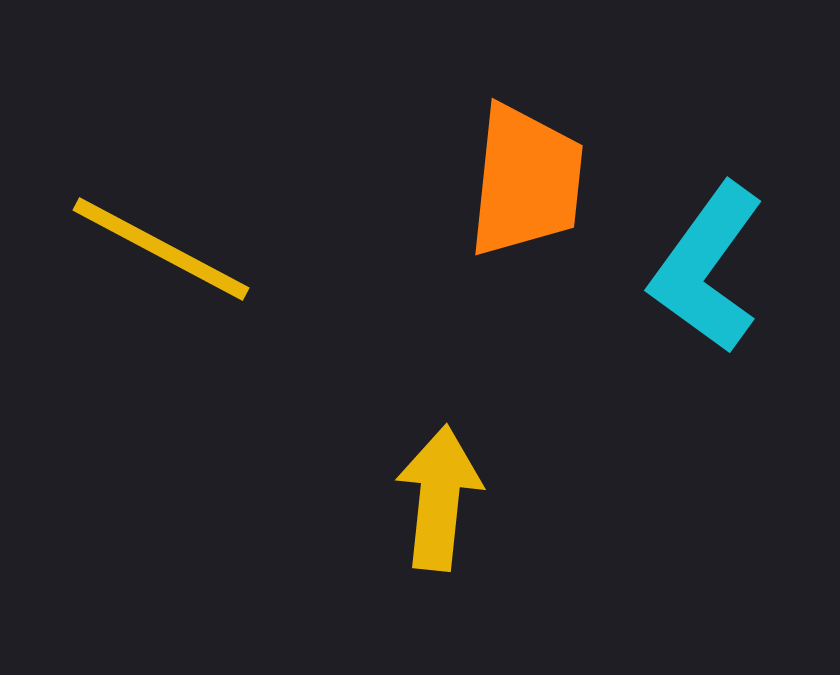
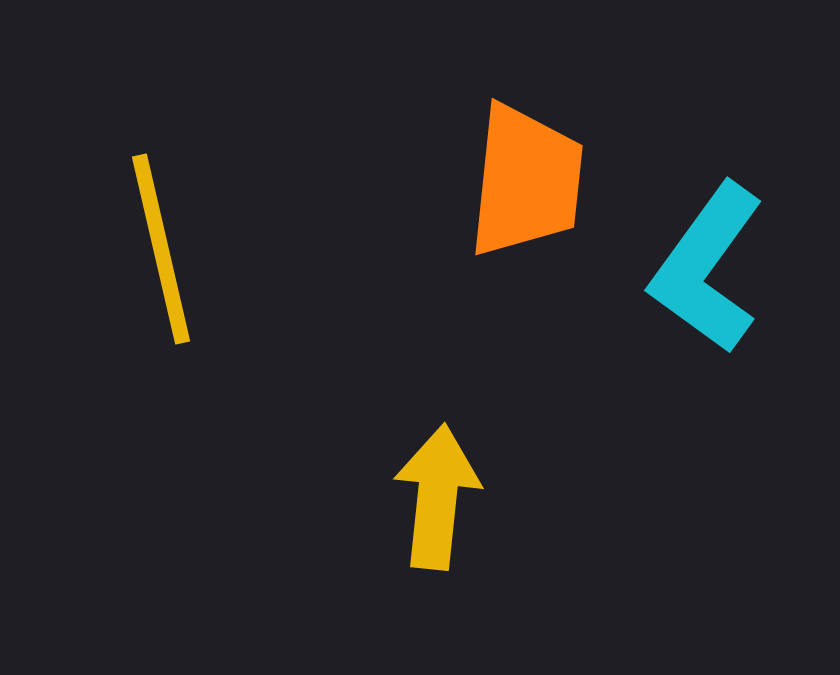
yellow line: rotated 49 degrees clockwise
yellow arrow: moved 2 px left, 1 px up
